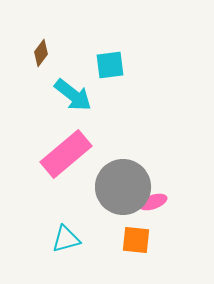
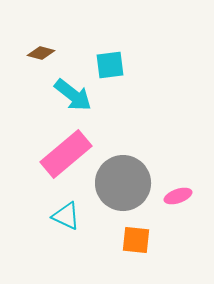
brown diamond: rotated 68 degrees clockwise
gray circle: moved 4 px up
pink ellipse: moved 25 px right, 6 px up
cyan triangle: moved 23 px up; rotated 40 degrees clockwise
